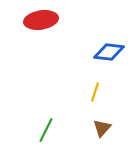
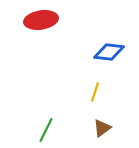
brown triangle: rotated 12 degrees clockwise
